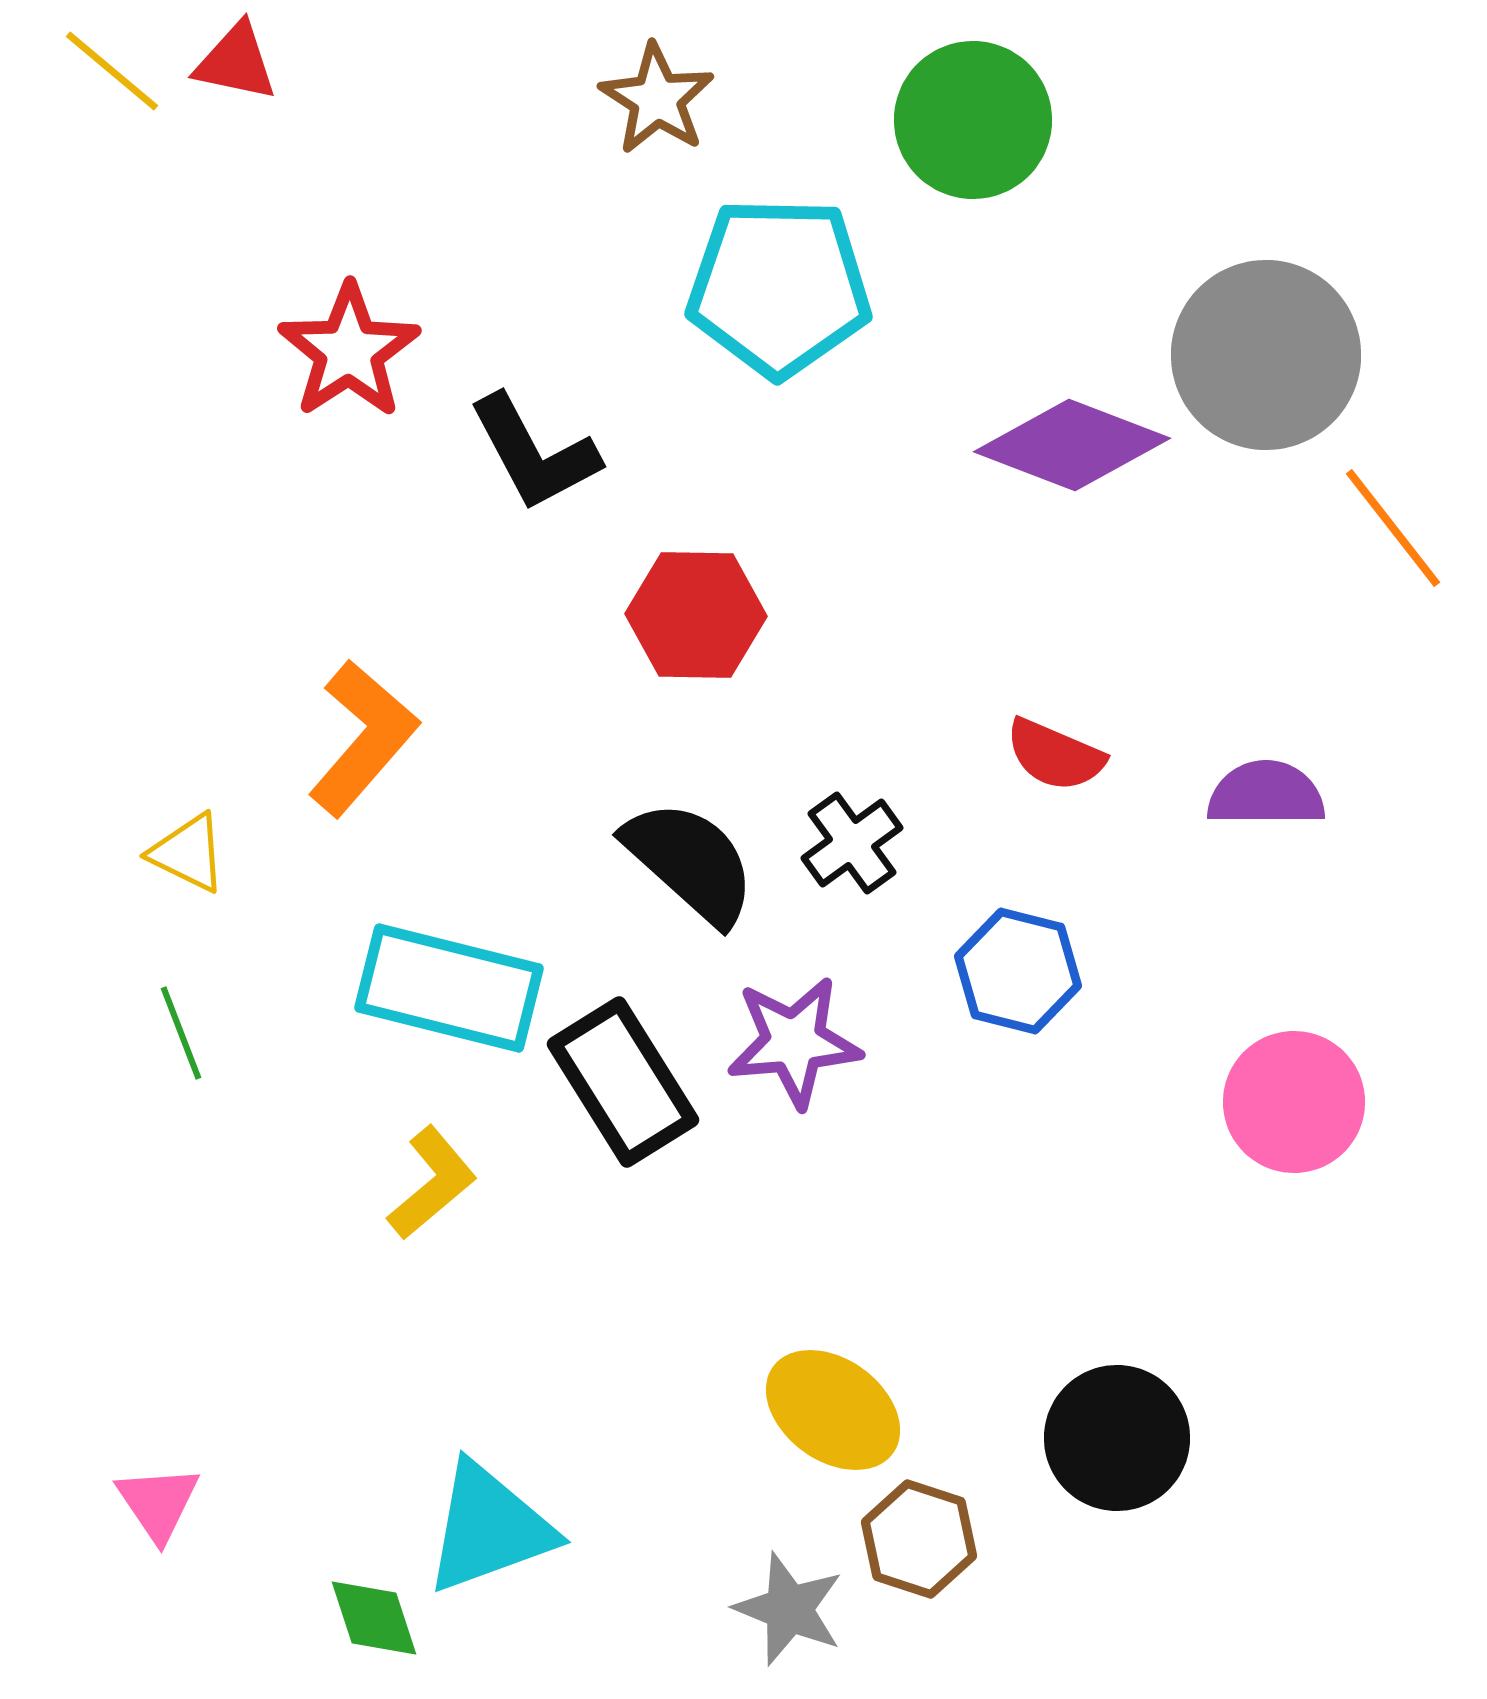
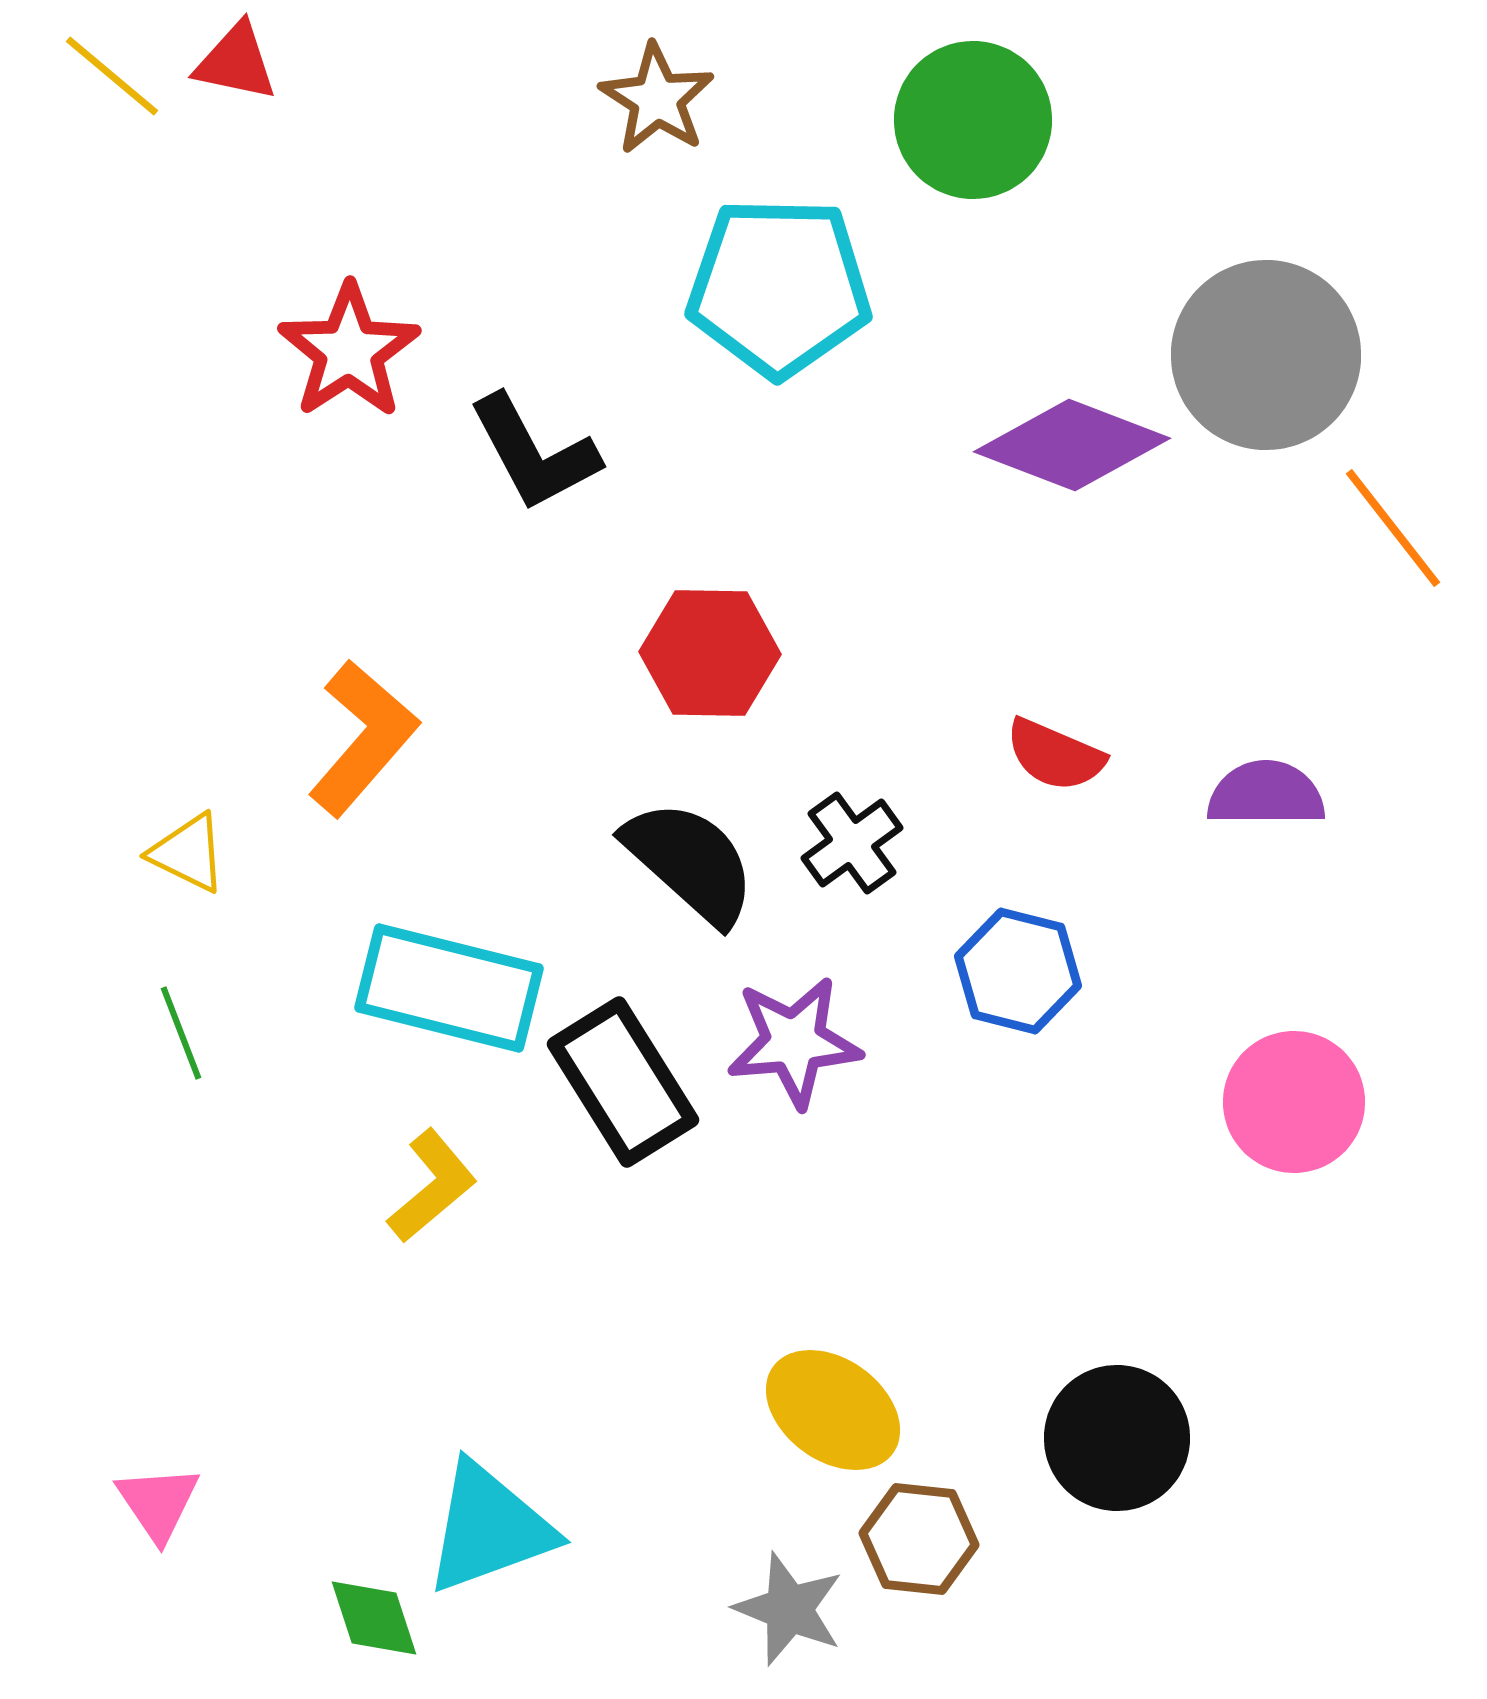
yellow line: moved 5 px down
red hexagon: moved 14 px right, 38 px down
yellow L-shape: moved 3 px down
brown hexagon: rotated 12 degrees counterclockwise
